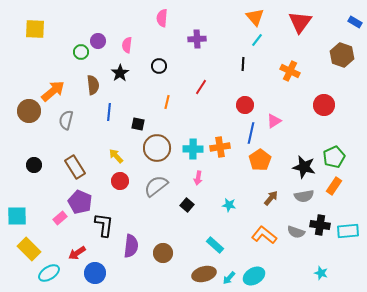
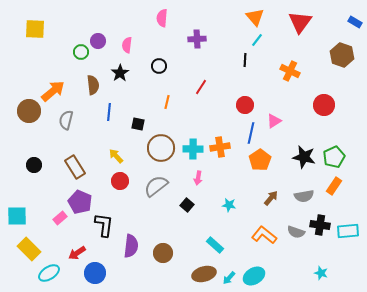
black line at (243, 64): moved 2 px right, 4 px up
brown circle at (157, 148): moved 4 px right
black star at (304, 167): moved 10 px up
